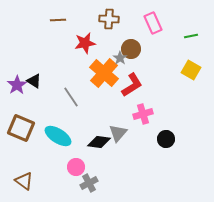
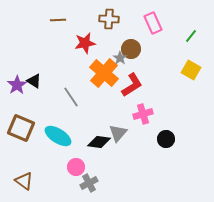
green line: rotated 40 degrees counterclockwise
